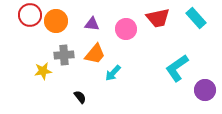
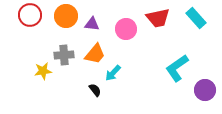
orange circle: moved 10 px right, 5 px up
black semicircle: moved 15 px right, 7 px up
